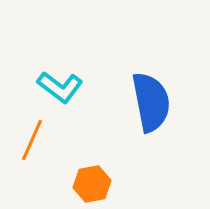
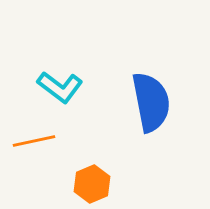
orange line: moved 2 px right, 1 px down; rotated 54 degrees clockwise
orange hexagon: rotated 12 degrees counterclockwise
